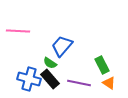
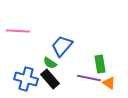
green rectangle: moved 2 px left, 1 px up; rotated 18 degrees clockwise
blue cross: moved 3 px left
purple line: moved 10 px right, 5 px up
